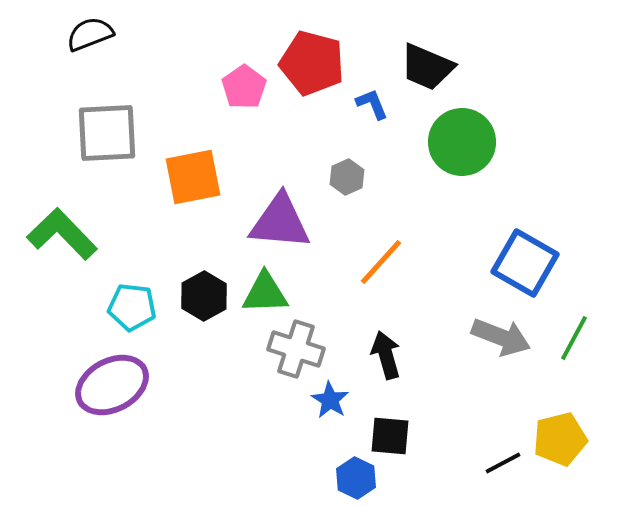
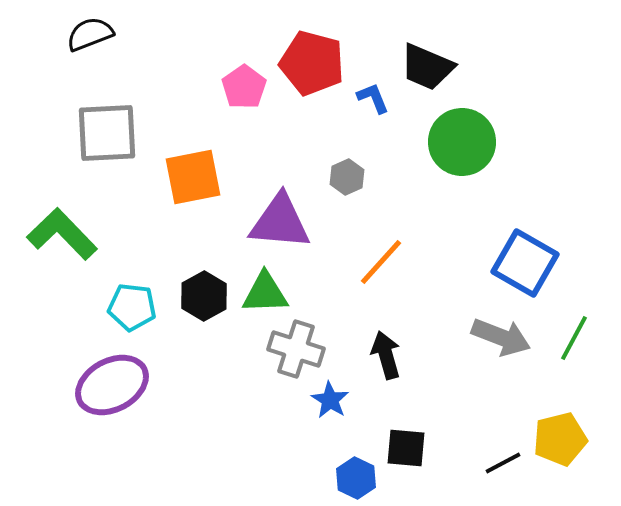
blue L-shape: moved 1 px right, 6 px up
black square: moved 16 px right, 12 px down
